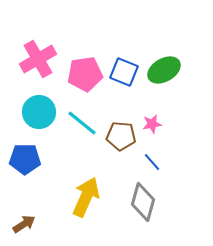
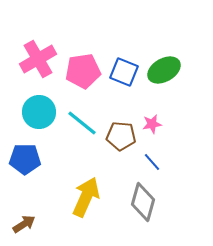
pink pentagon: moved 2 px left, 3 px up
